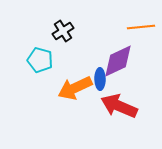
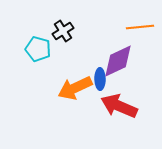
orange line: moved 1 px left
cyan pentagon: moved 2 px left, 11 px up
